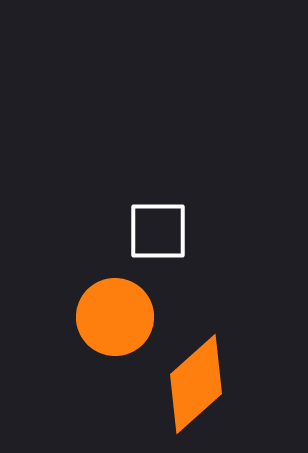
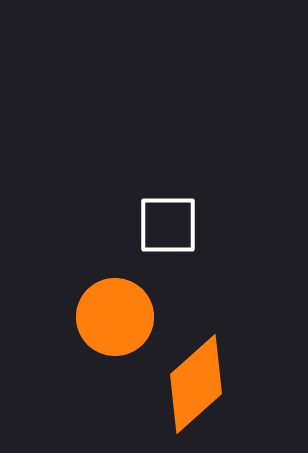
white square: moved 10 px right, 6 px up
